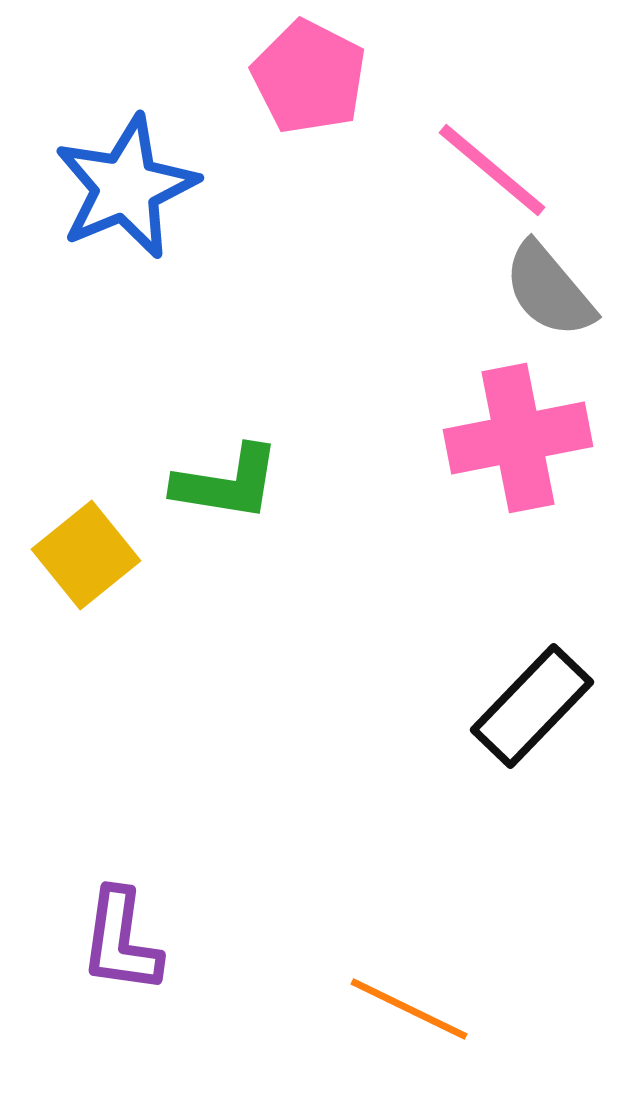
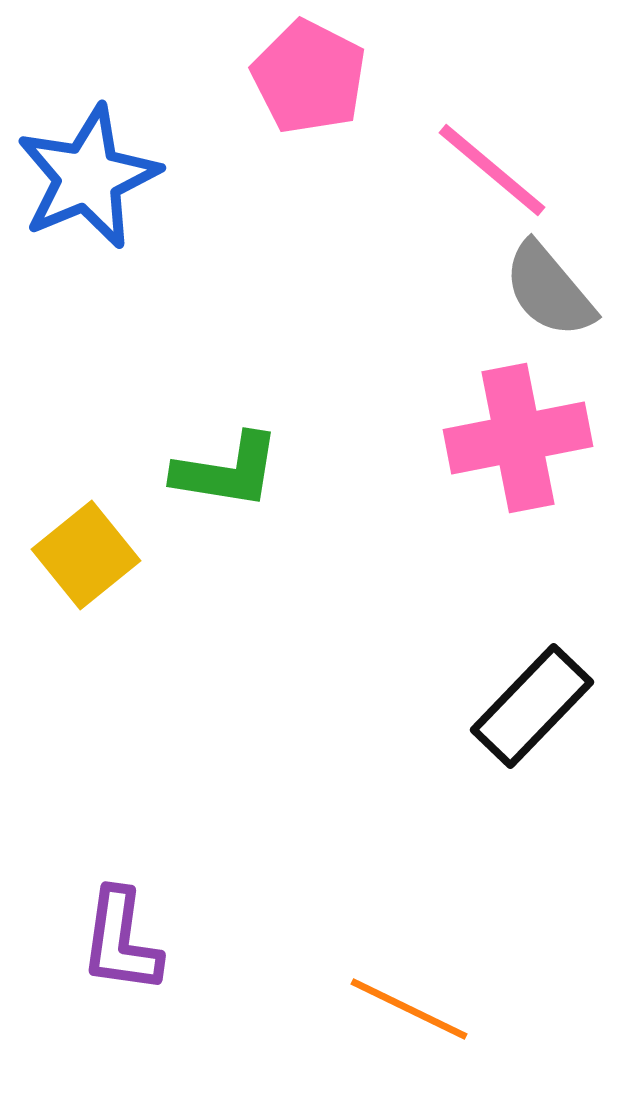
blue star: moved 38 px left, 10 px up
green L-shape: moved 12 px up
